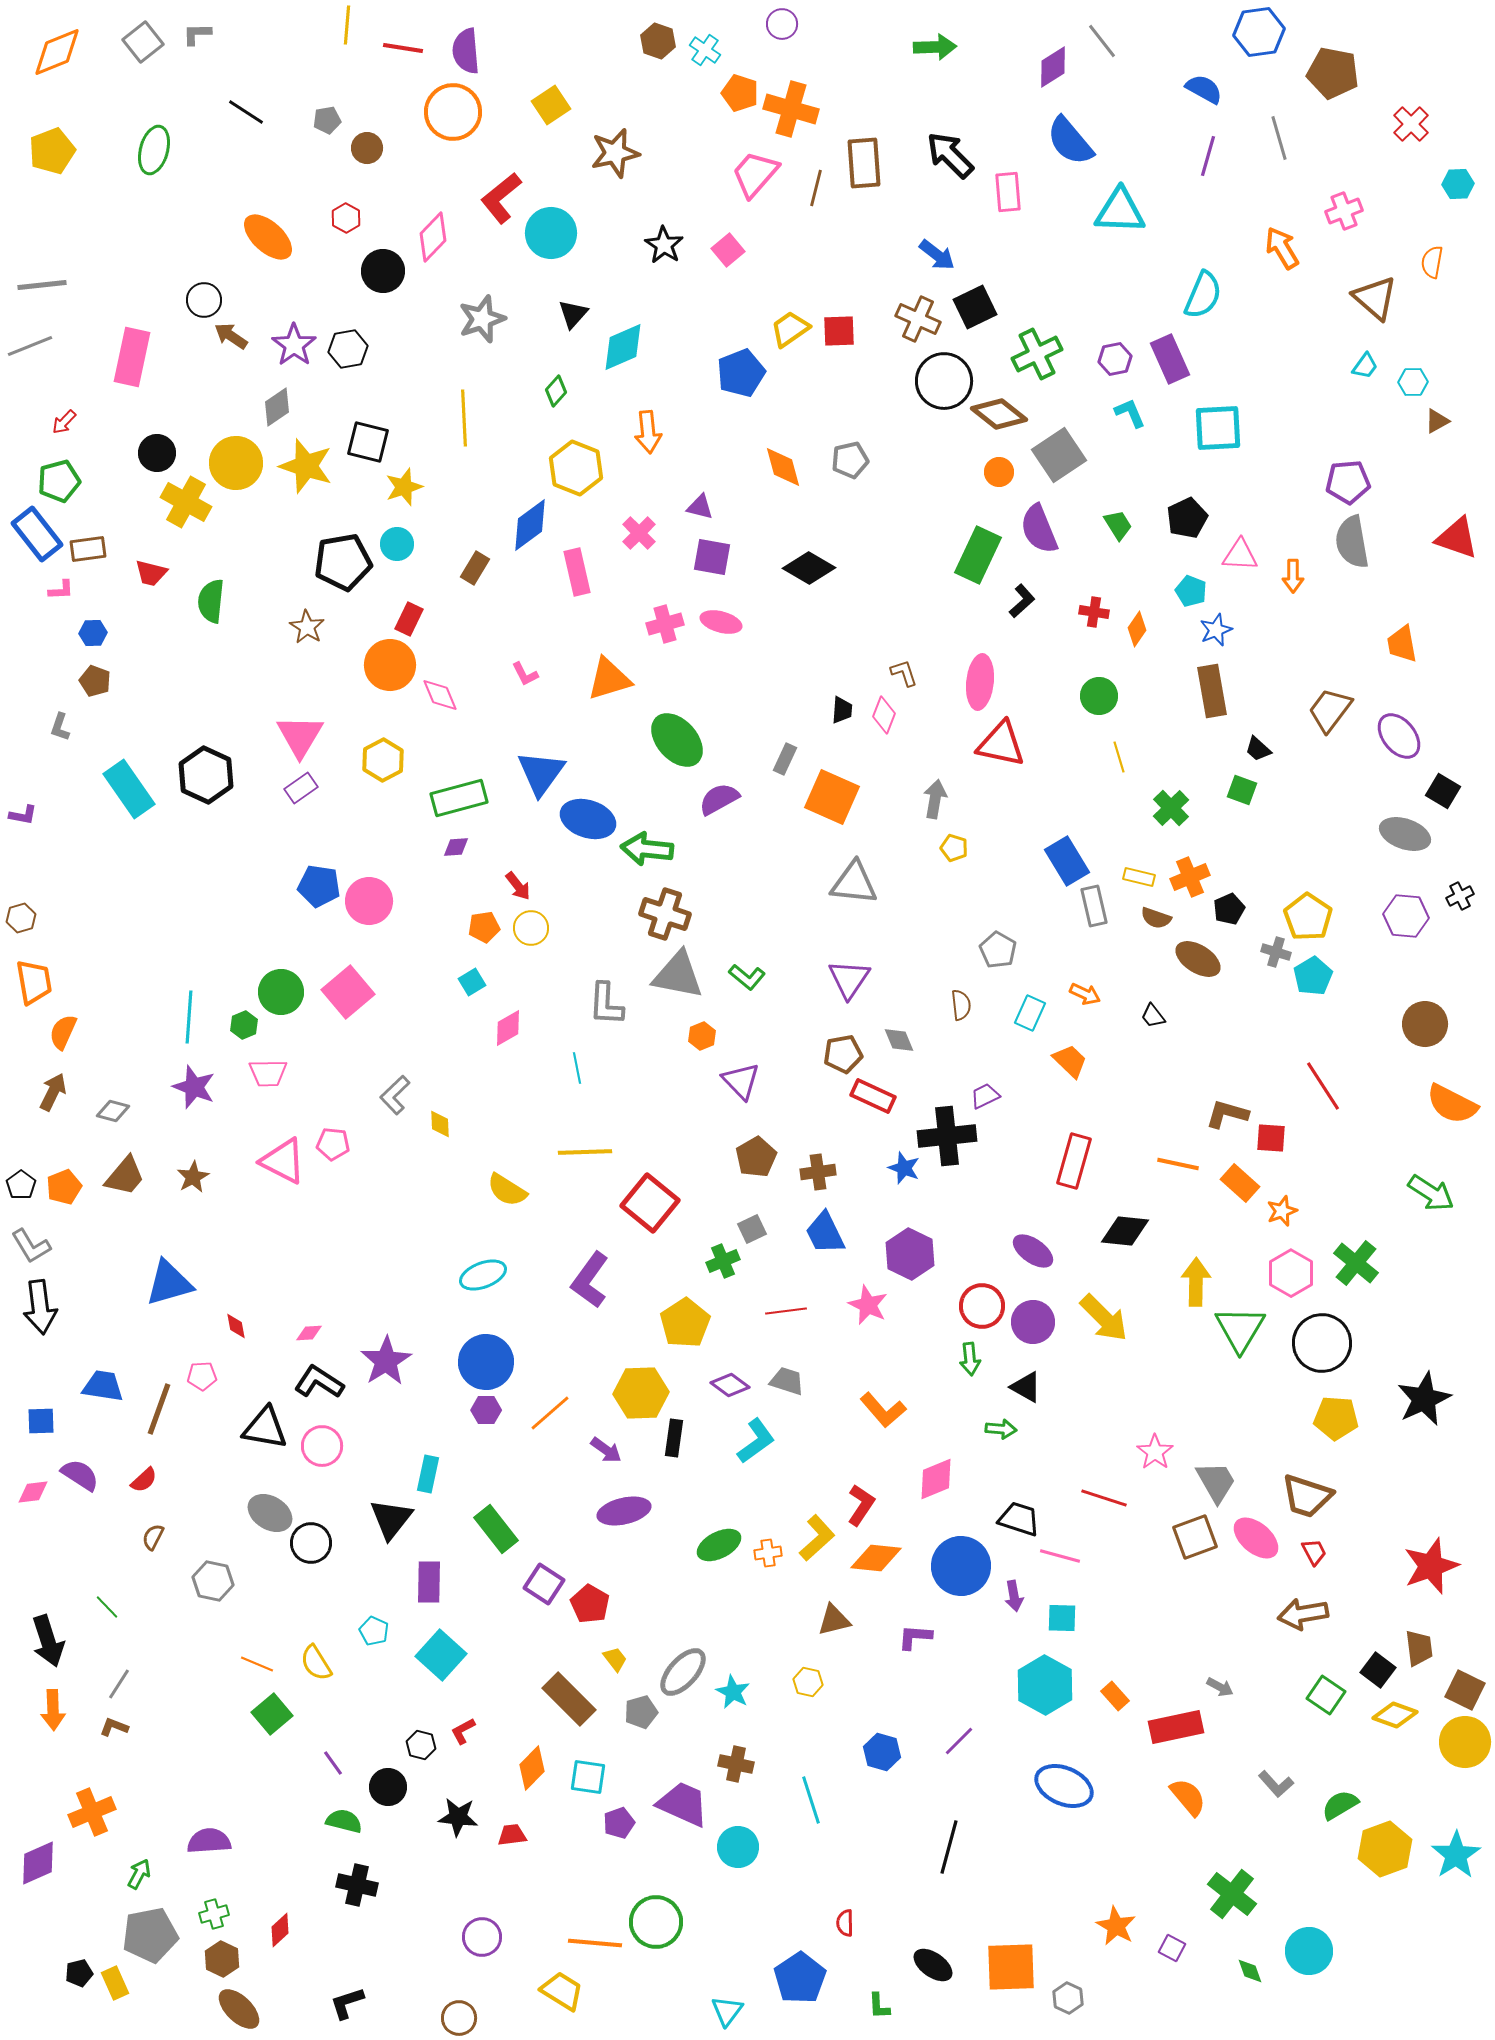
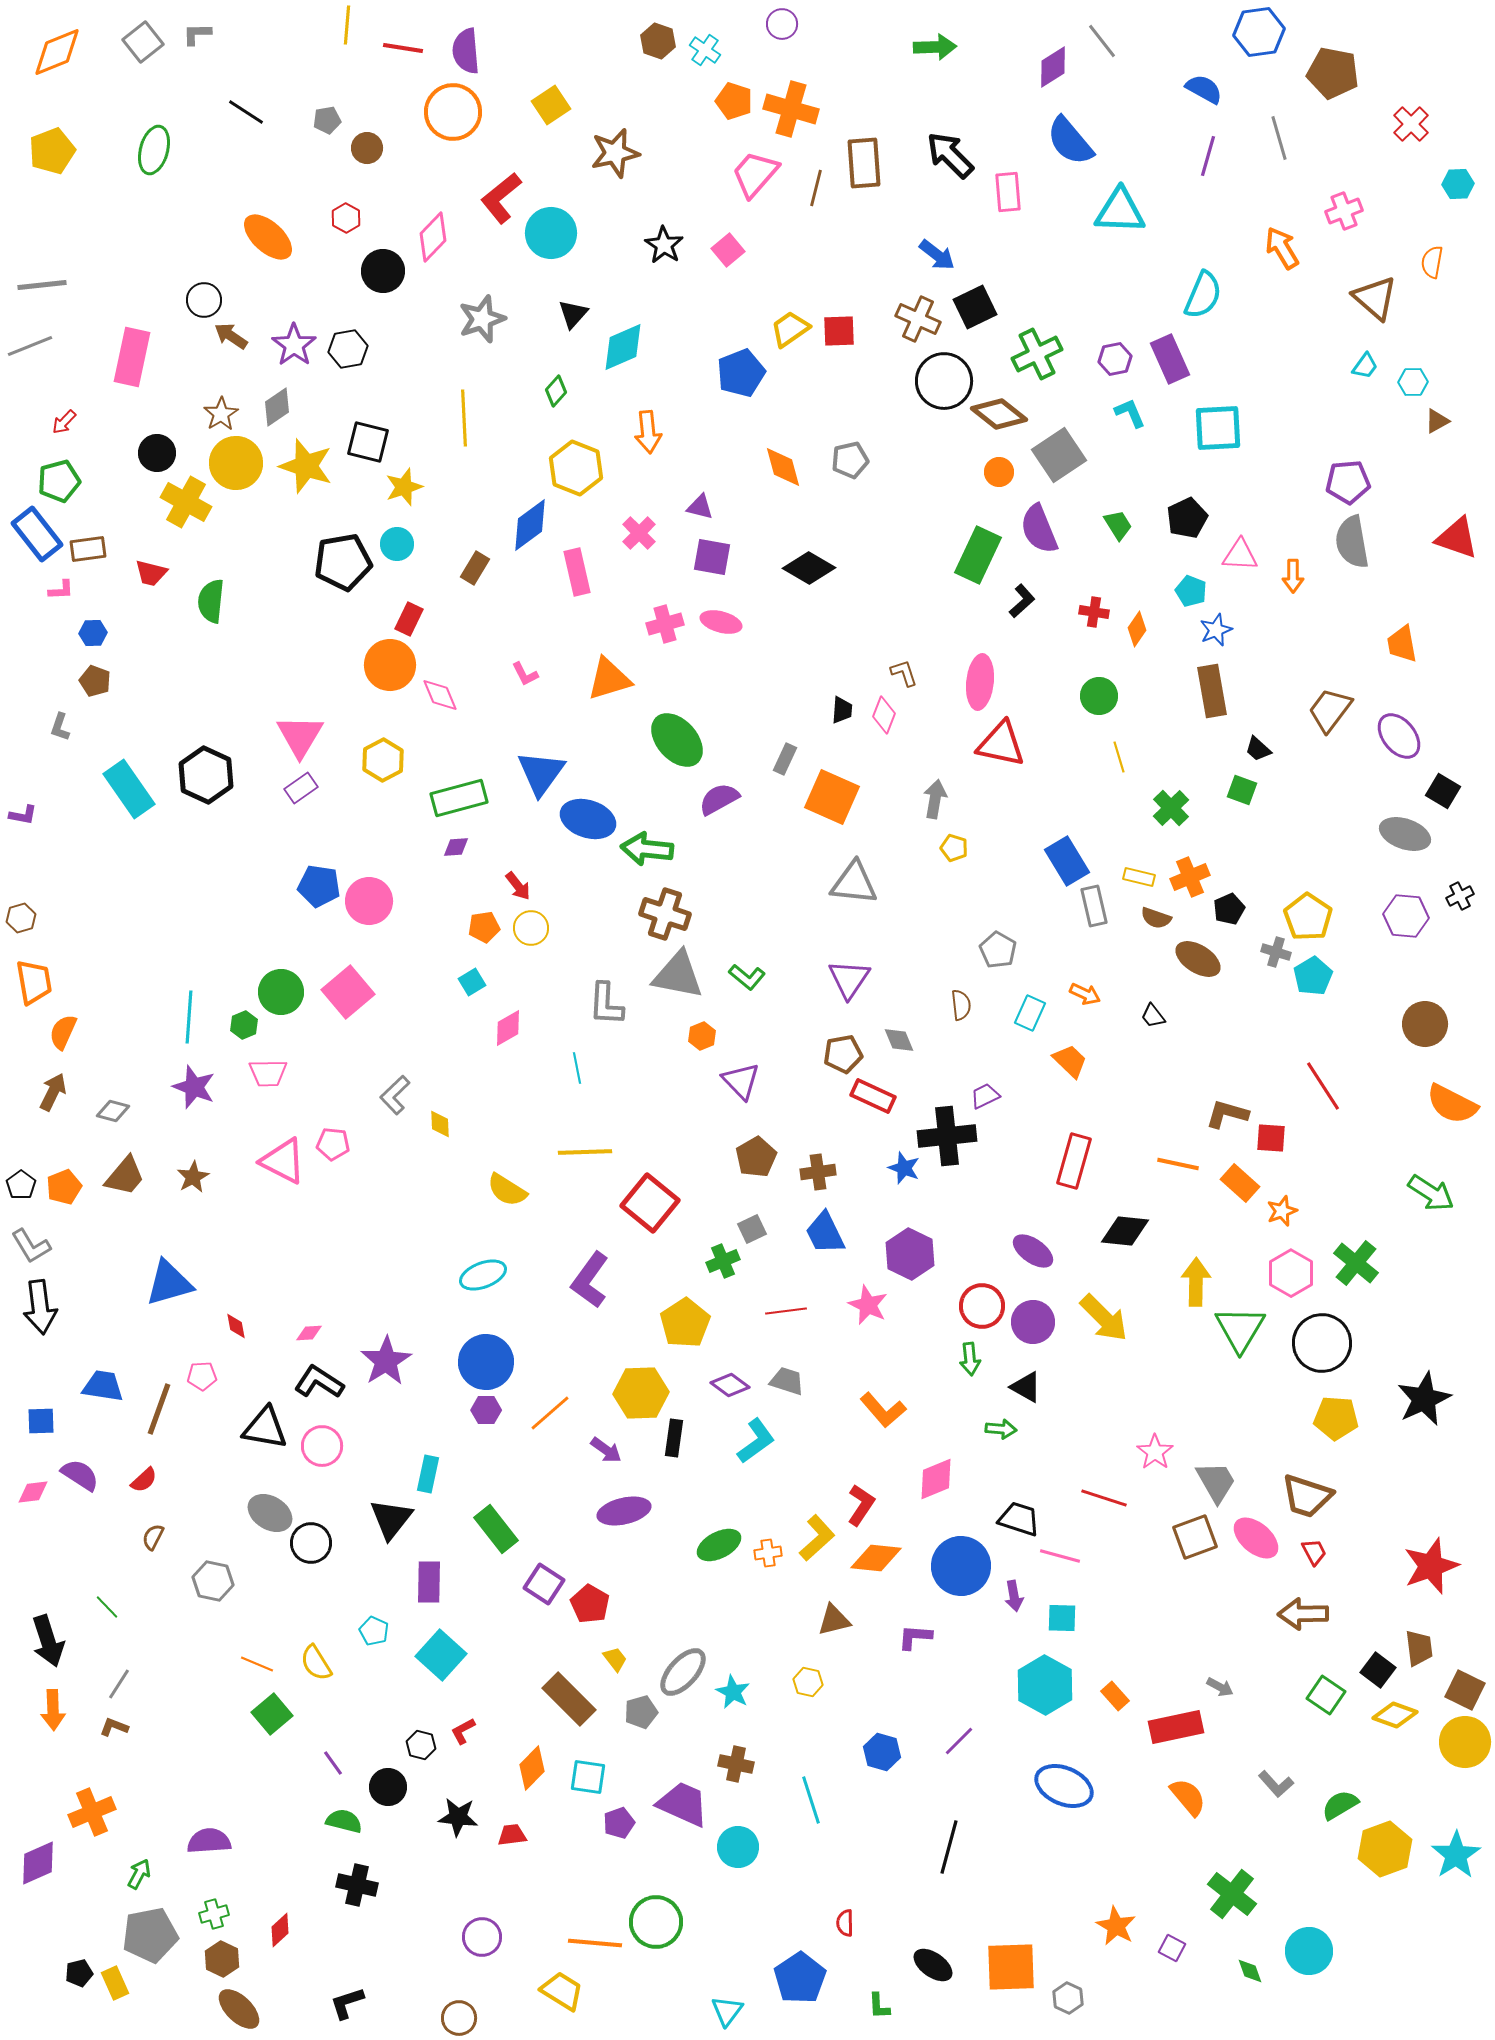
orange pentagon at (740, 93): moved 6 px left, 8 px down
brown star at (307, 627): moved 86 px left, 213 px up; rotated 8 degrees clockwise
brown arrow at (1303, 1614): rotated 9 degrees clockwise
